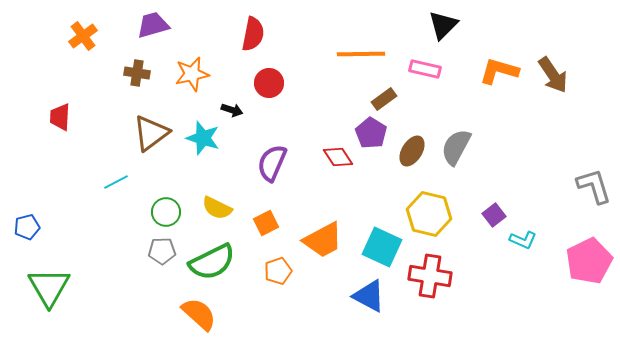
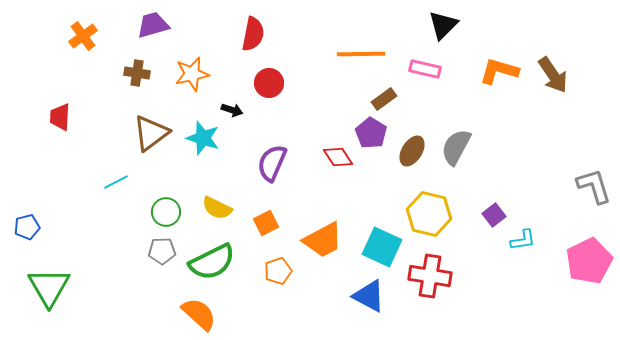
cyan L-shape: rotated 32 degrees counterclockwise
